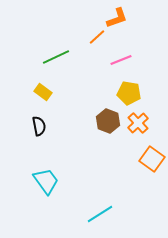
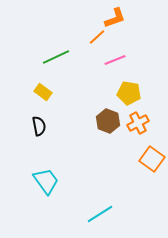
orange L-shape: moved 2 px left
pink line: moved 6 px left
orange cross: rotated 15 degrees clockwise
